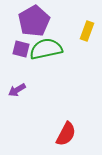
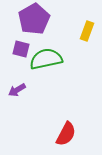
purple pentagon: moved 2 px up
green semicircle: moved 10 px down
